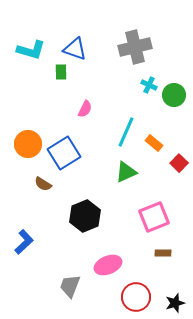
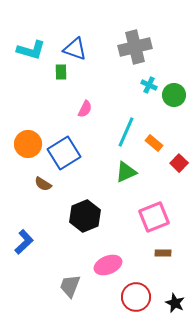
black star: rotated 30 degrees counterclockwise
